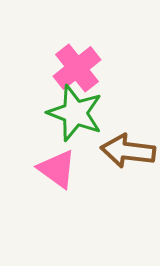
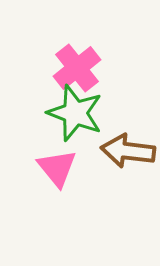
pink triangle: moved 1 px up; rotated 15 degrees clockwise
